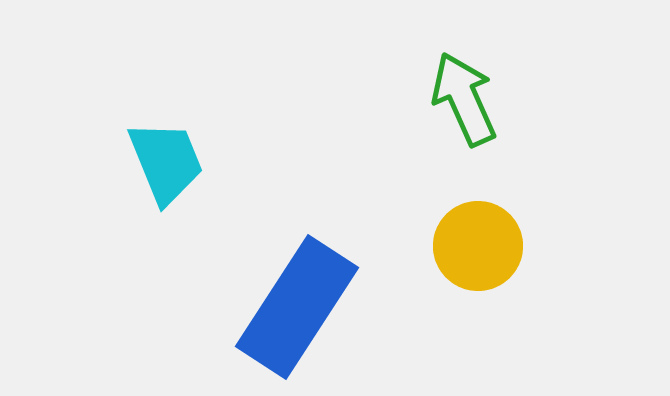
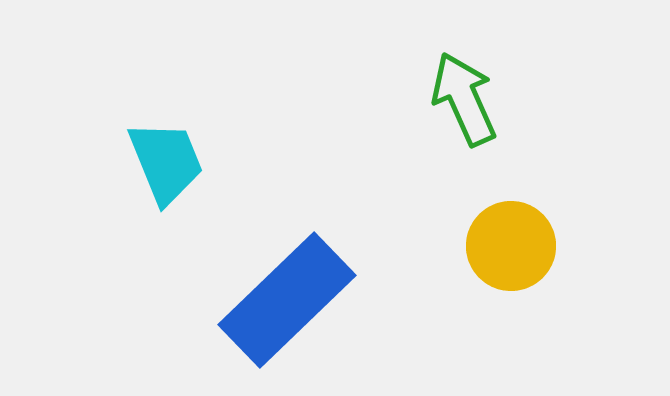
yellow circle: moved 33 px right
blue rectangle: moved 10 px left, 7 px up; rotated 13 degrees clockwise
